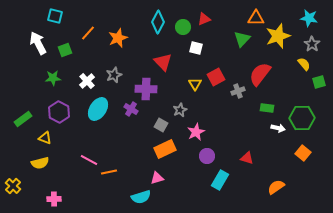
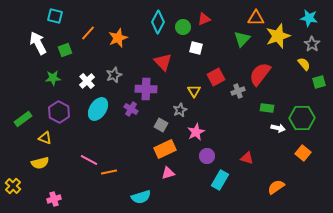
yellow triangle at (195, 84): moved 1 px left, 7 px down
pink triangle at (157, 178): moved 11 px right, 5 px up
pink cross at (54, 199): rotated 16 degrees counterclockwise
